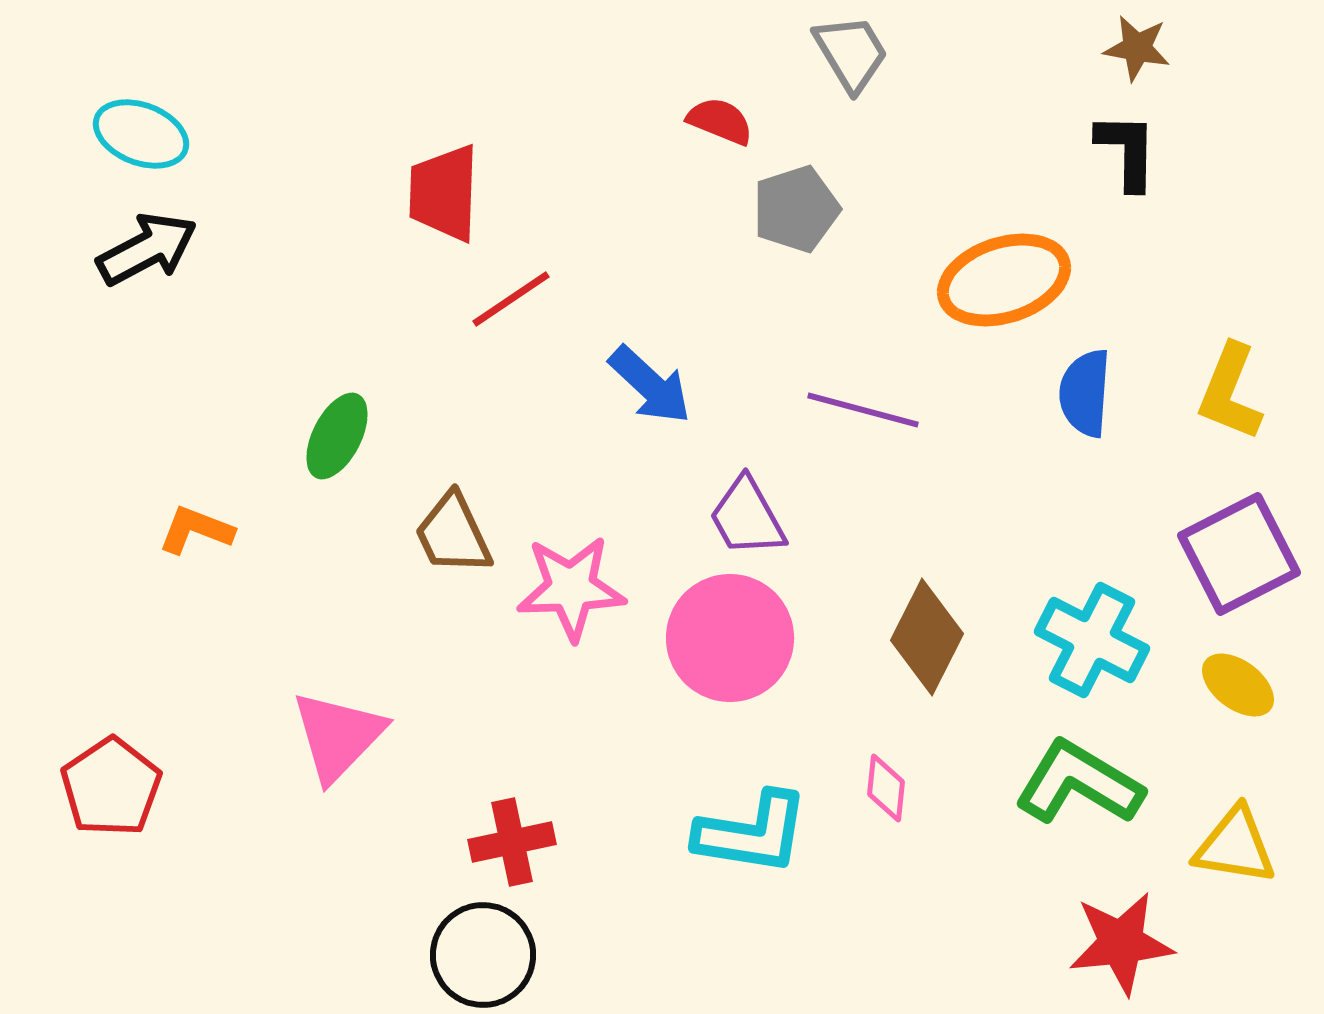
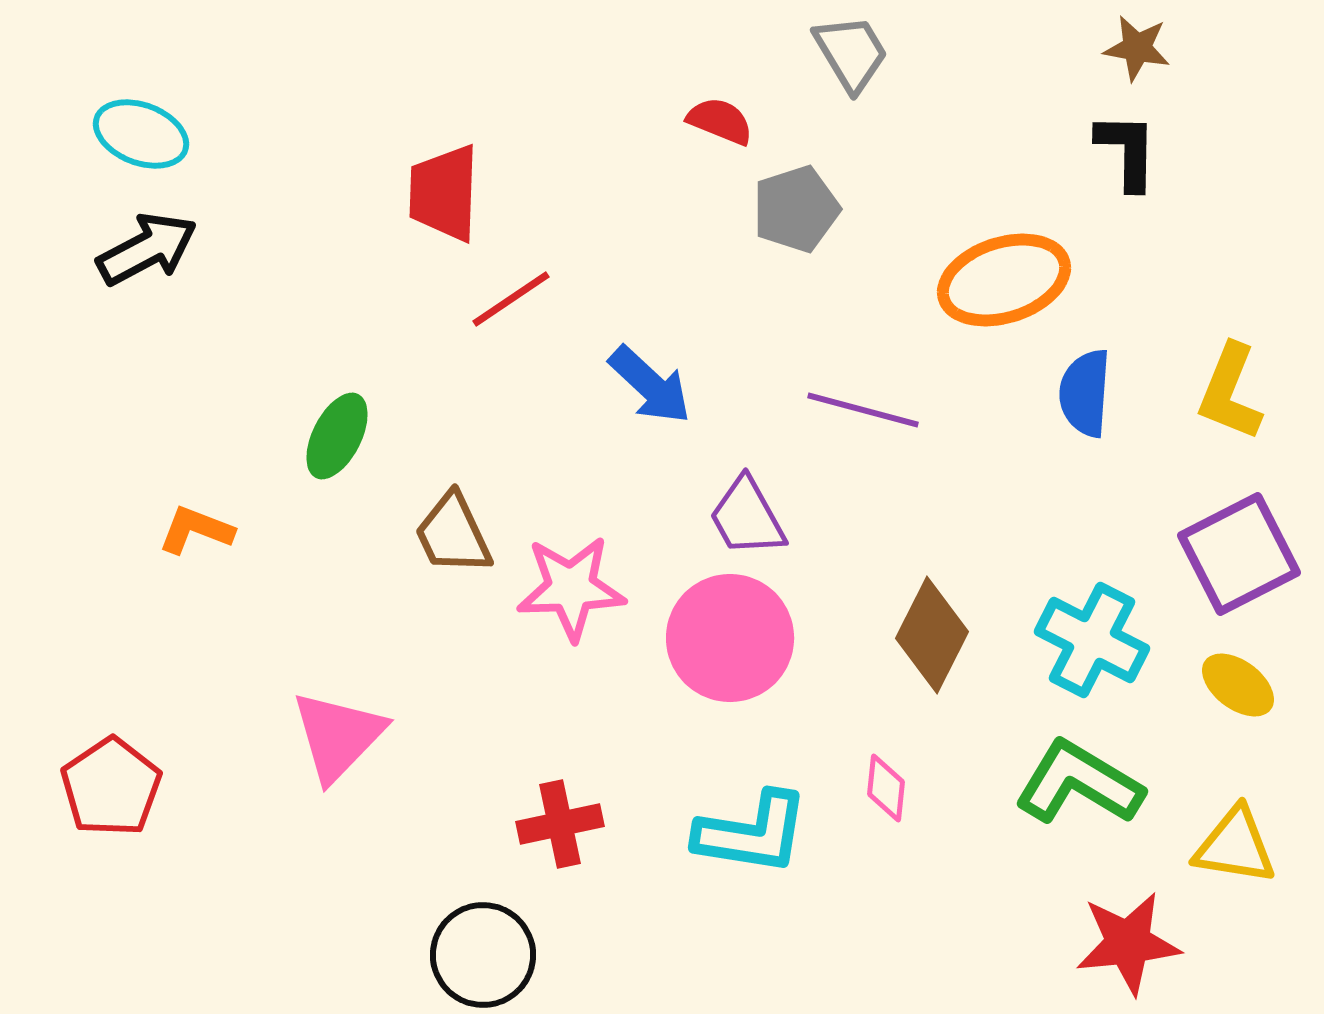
brown diamond: moved 5 px right, 2 px up
red cross: moved 48 px right, 18 px up
red star: moved 7 px right
